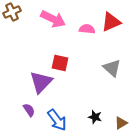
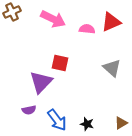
purple semicircle: rotated 112 degrees clockwise
black star: moved 8 px left, 7 px down
